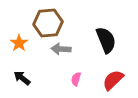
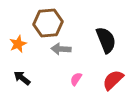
orange star: moved 1 px left, 1 px down; rotated 12 degrees clockwise
pink semicircle: rotated 16 degrees clockwise
